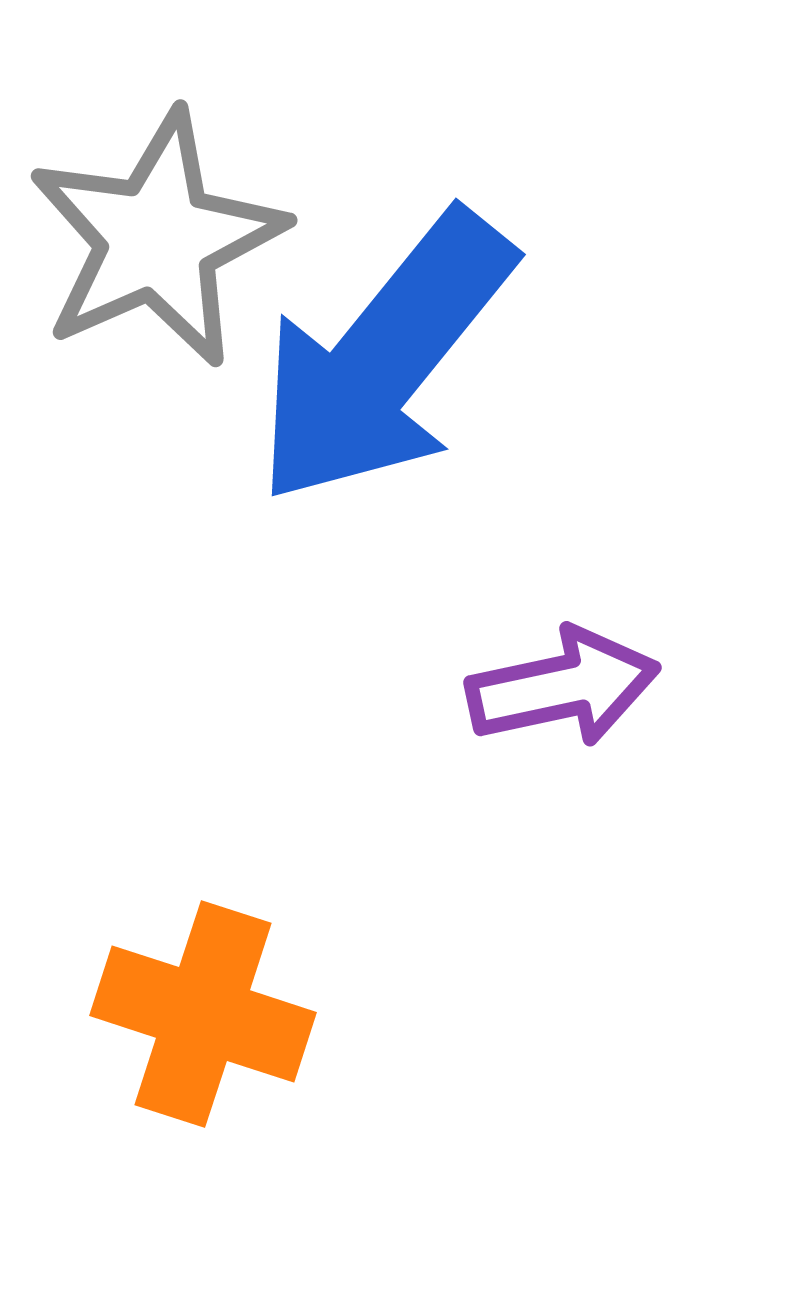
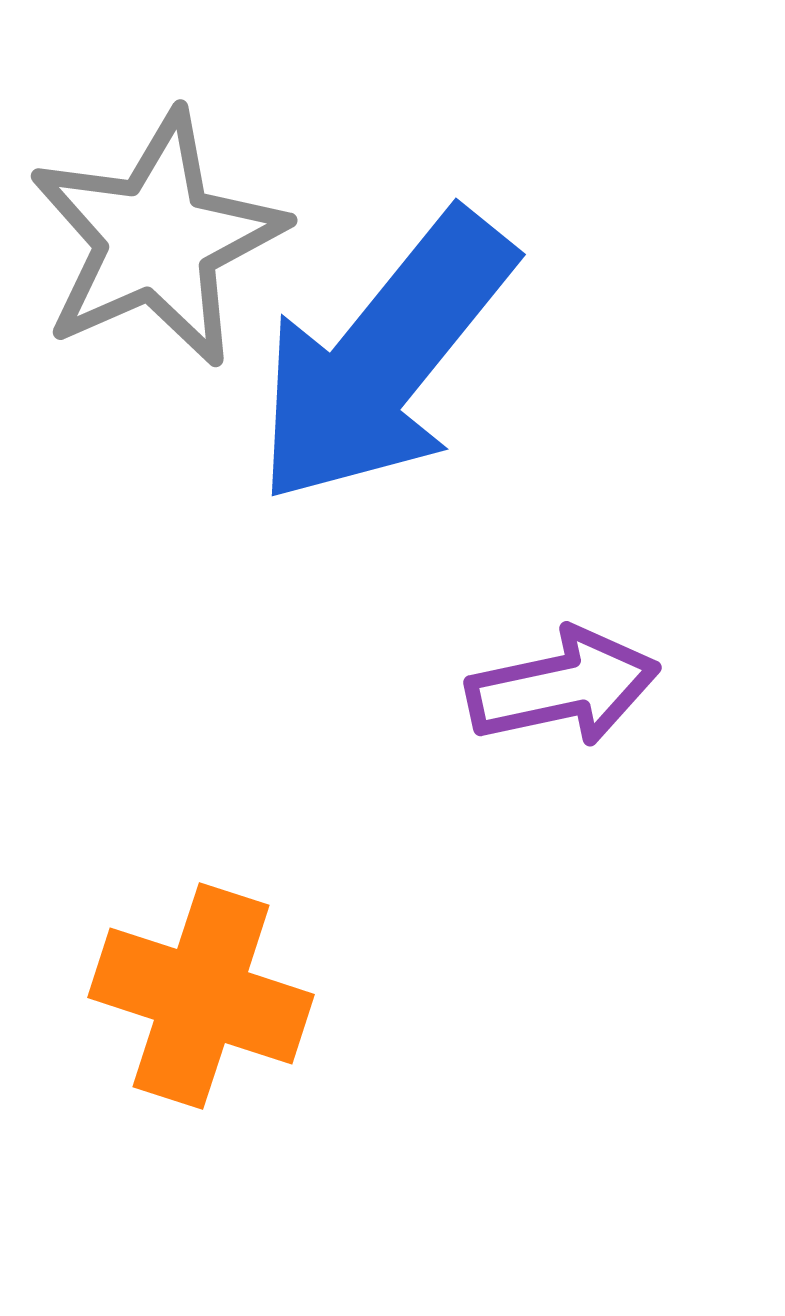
orange cross: moved 2 px left, 18 px up
